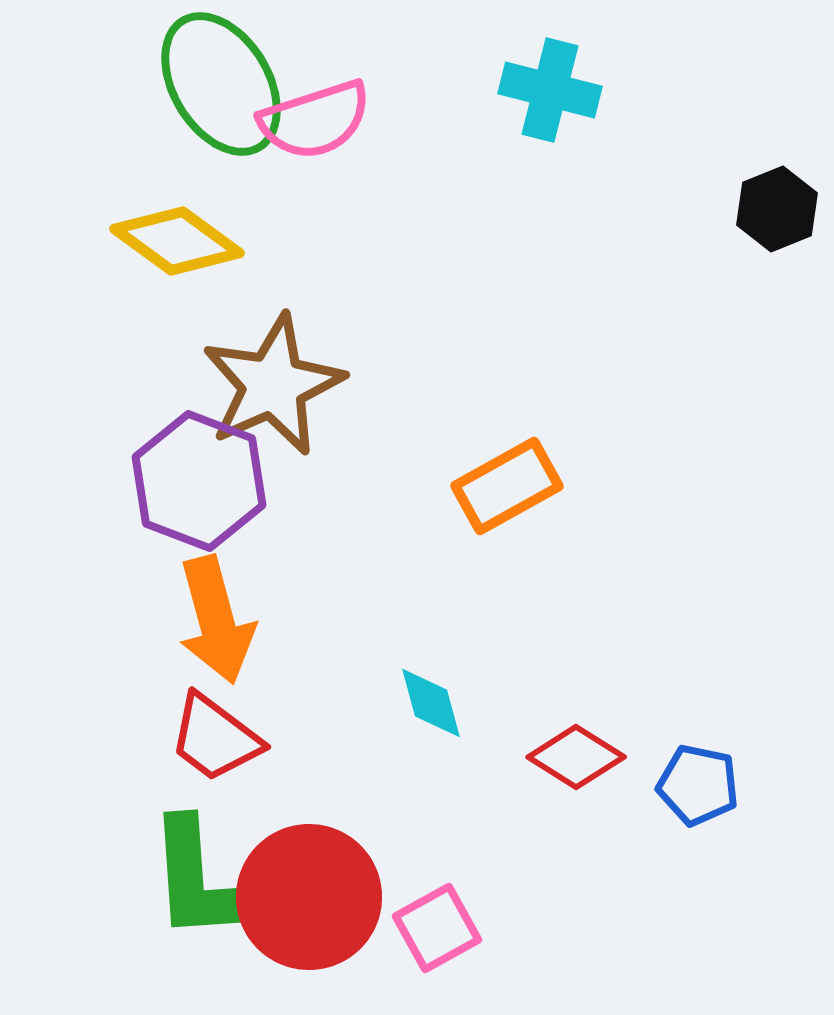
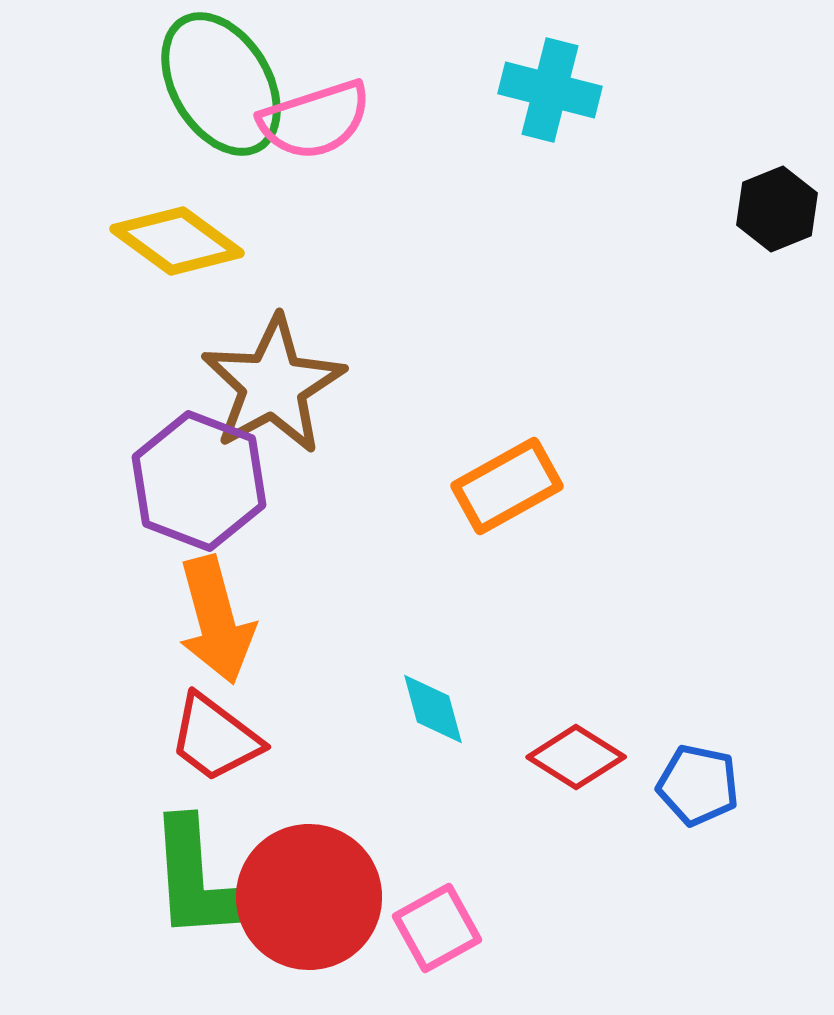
brown star: rotated 5 degrees counterclockwise
cyan diamond: moved 2 px right, 6 px down
